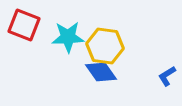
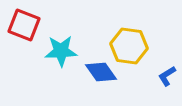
cyan star: moved 7 px left, 14 px down
yellow hexagon: moved 24 px right
